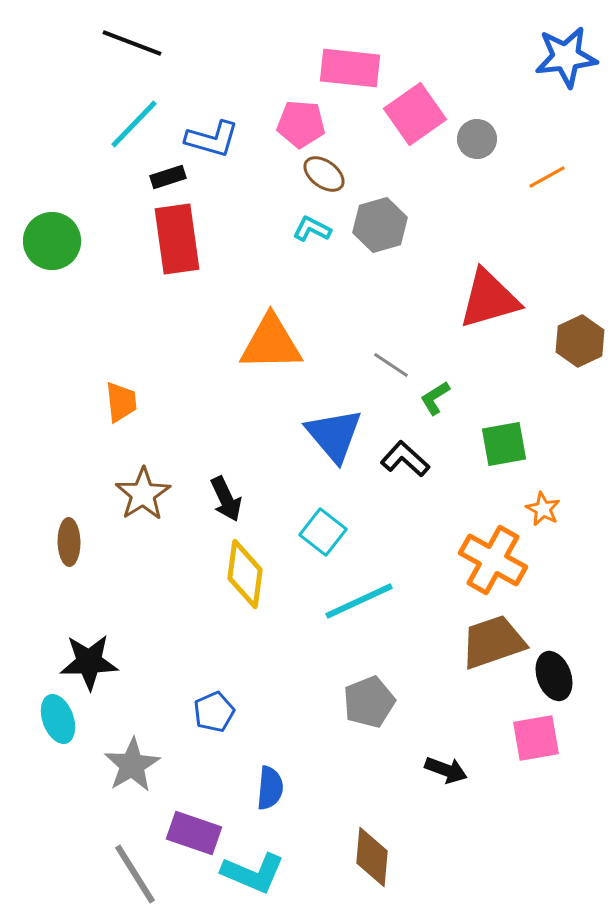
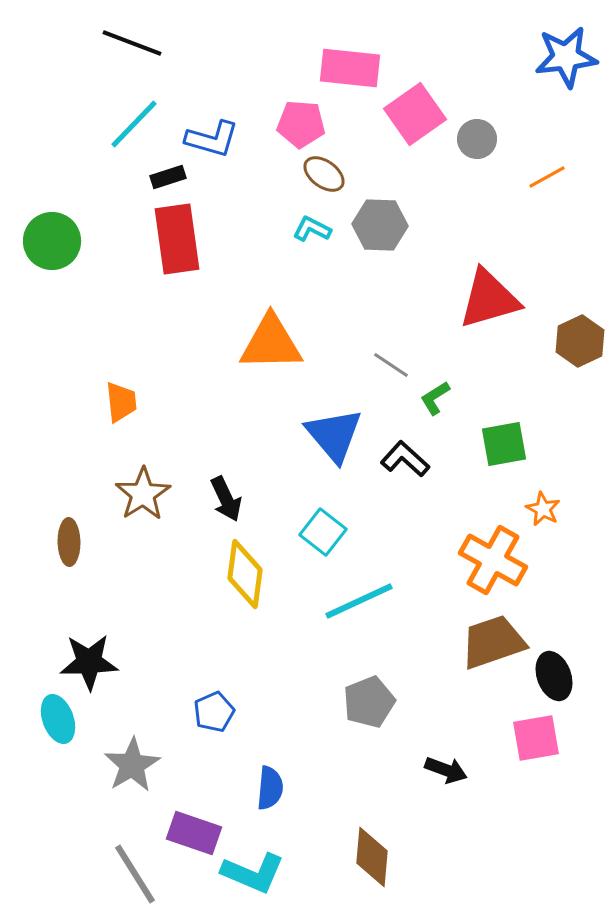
gray hexagon at (380, 225): rotated 18 degrees clockwise
